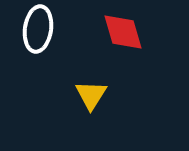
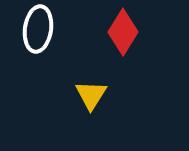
red diamond: rotated 48 degrees clockwise
